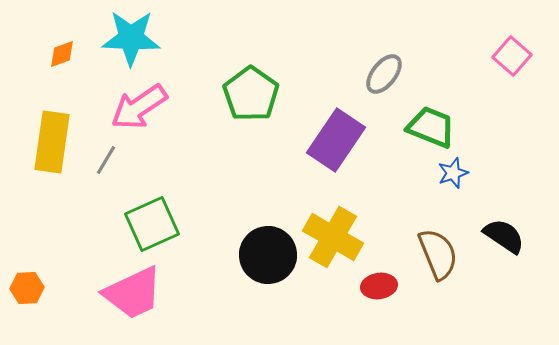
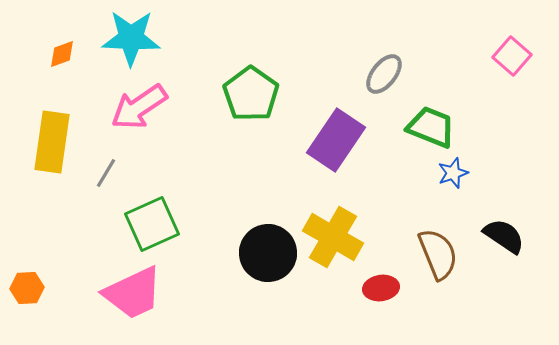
gray line: moved 13 px down
black circle: moved 2 px up
red ellipse: moved 2 px right, 2 px down
